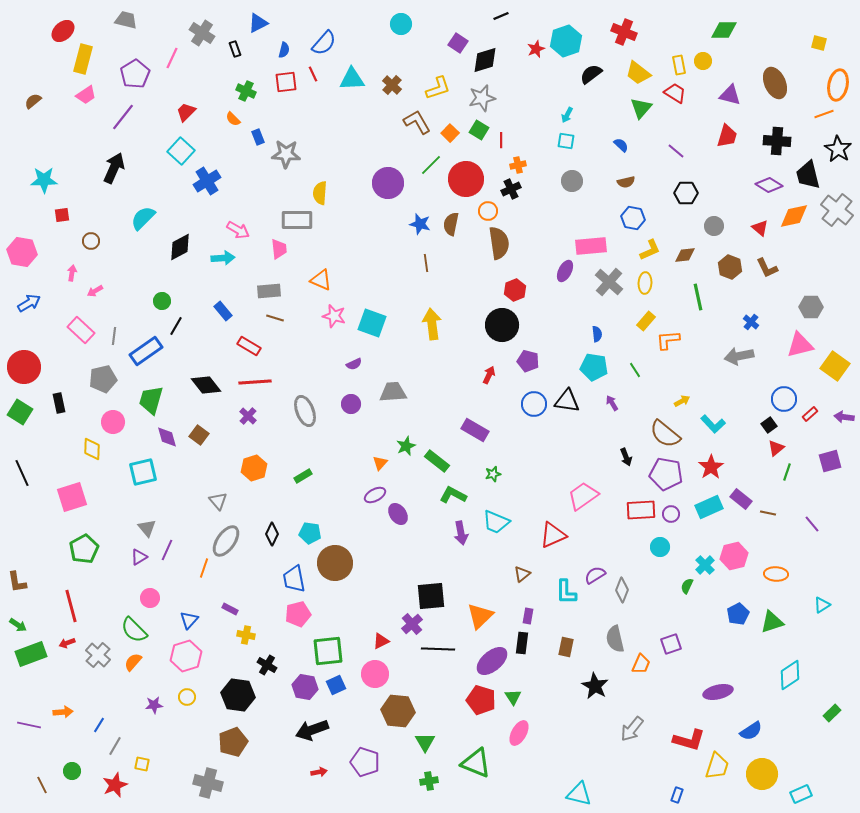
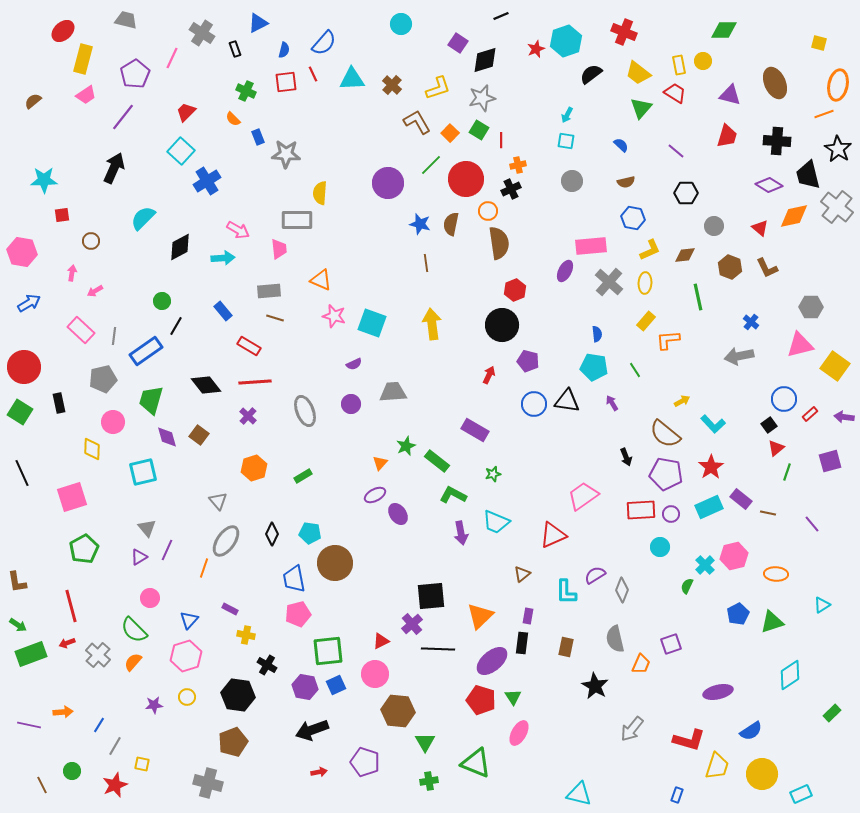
gray cross at (837, 210): moved 3 px up
